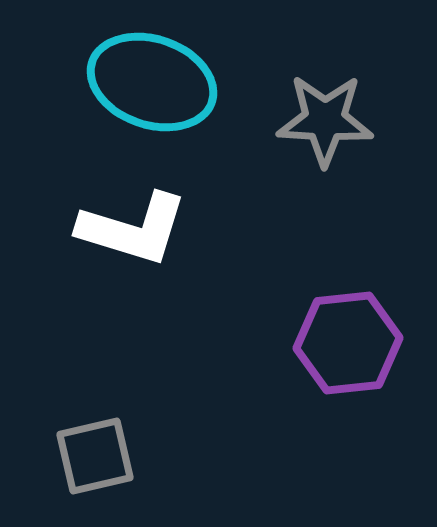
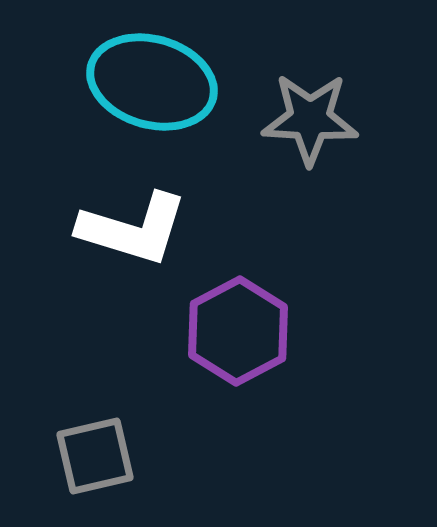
cyan ellipse: rotated 3 degrees counterclockwise
gray star: moved 15 px left, 1 px up
purple hexagon: moved 110 px left, 12 px up; rotated 22 degrees counterclockwise
